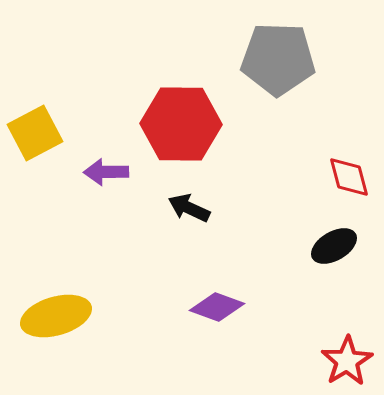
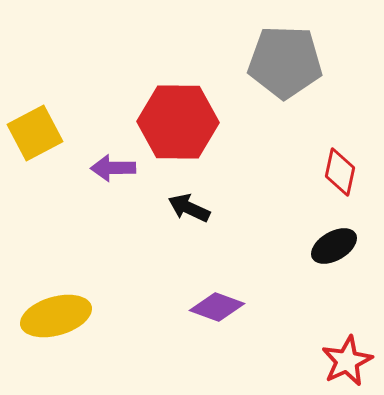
gray pentagon: moved 7 px right, 3 px down
red hexagon: moved 3 px left, 2 px up
purple arrow: moved 7 px right, 4 px up
red diamond: moved 9 px left, 5 px up; rotated 27 degrees clockwise
red star: rotated 6 degrees clockwise
